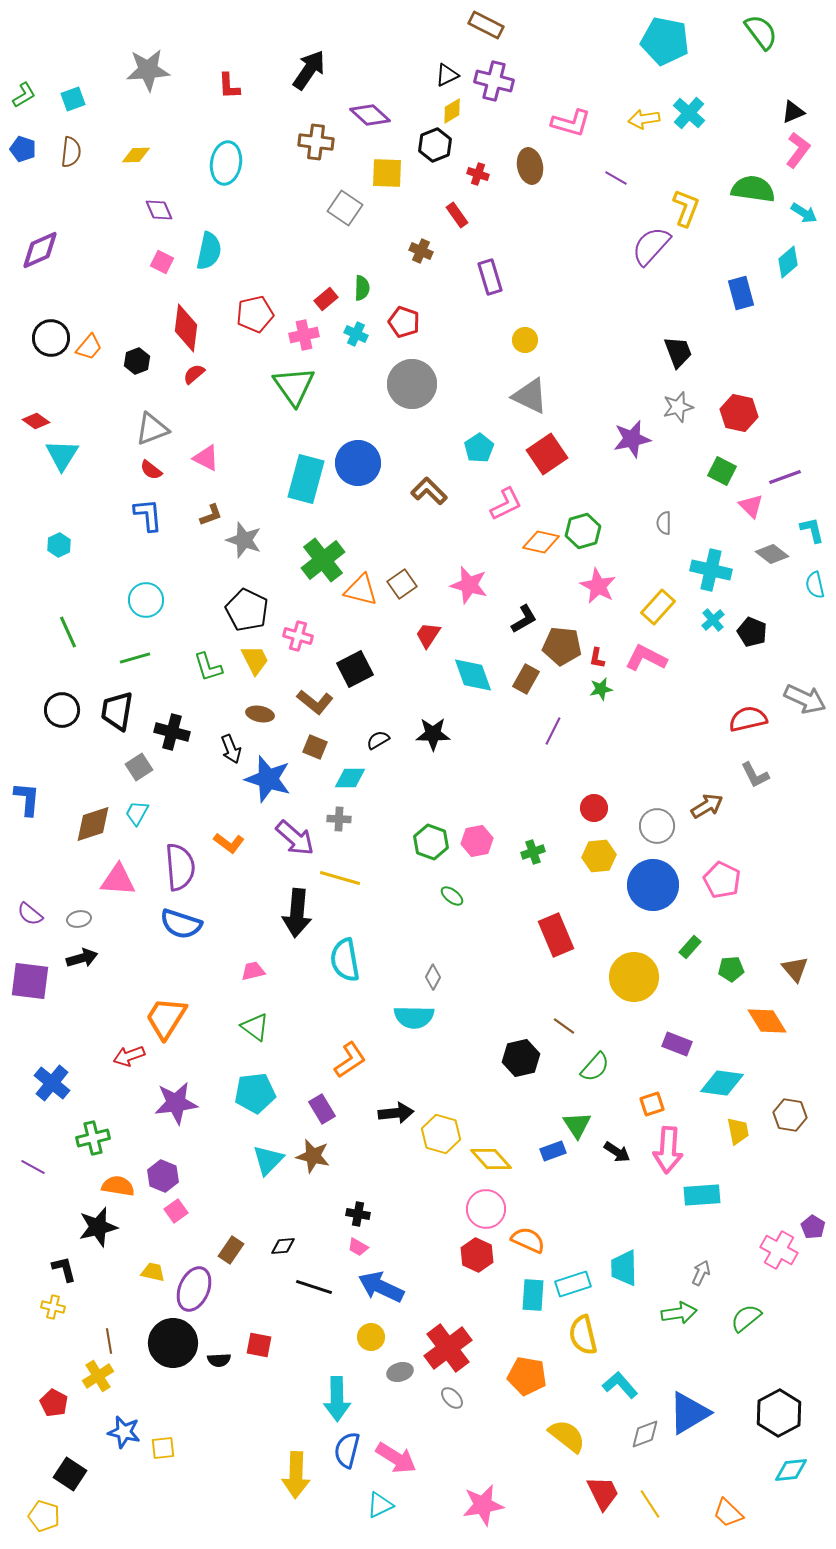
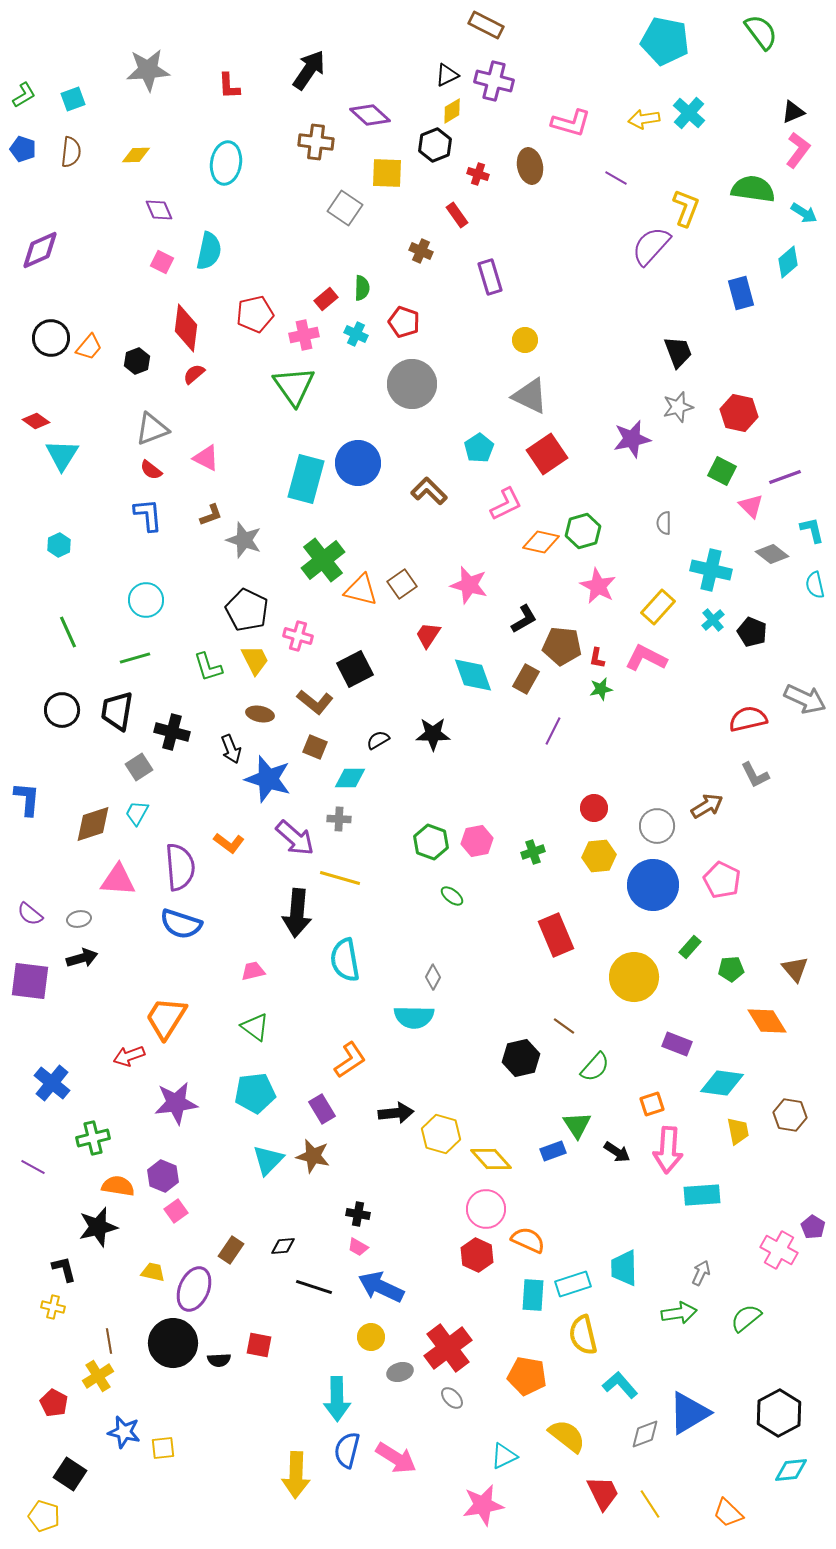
cyan triangle at (380, 1505): moved 124 px right, 49 px up
